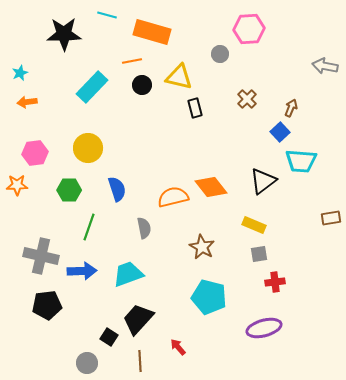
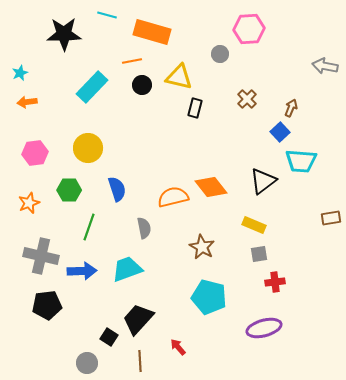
black rectangle at (195, 108): rotated 30 degrees clockwise
orange star at (17, 185): moved 12 px right, 18 px down; rotated 20 degrees counterclockwise
cyan trapezoid at (128, 274): moved 1 px left, 5 px up
